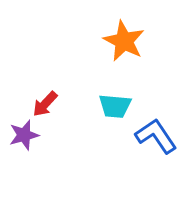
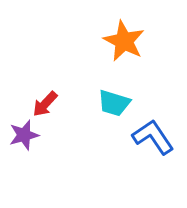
cyan trapezoid: moved 1 px left, 3 px up; rotated 12 degrees clockwise
blue L-shape: moved 3 px left, 1 px down
